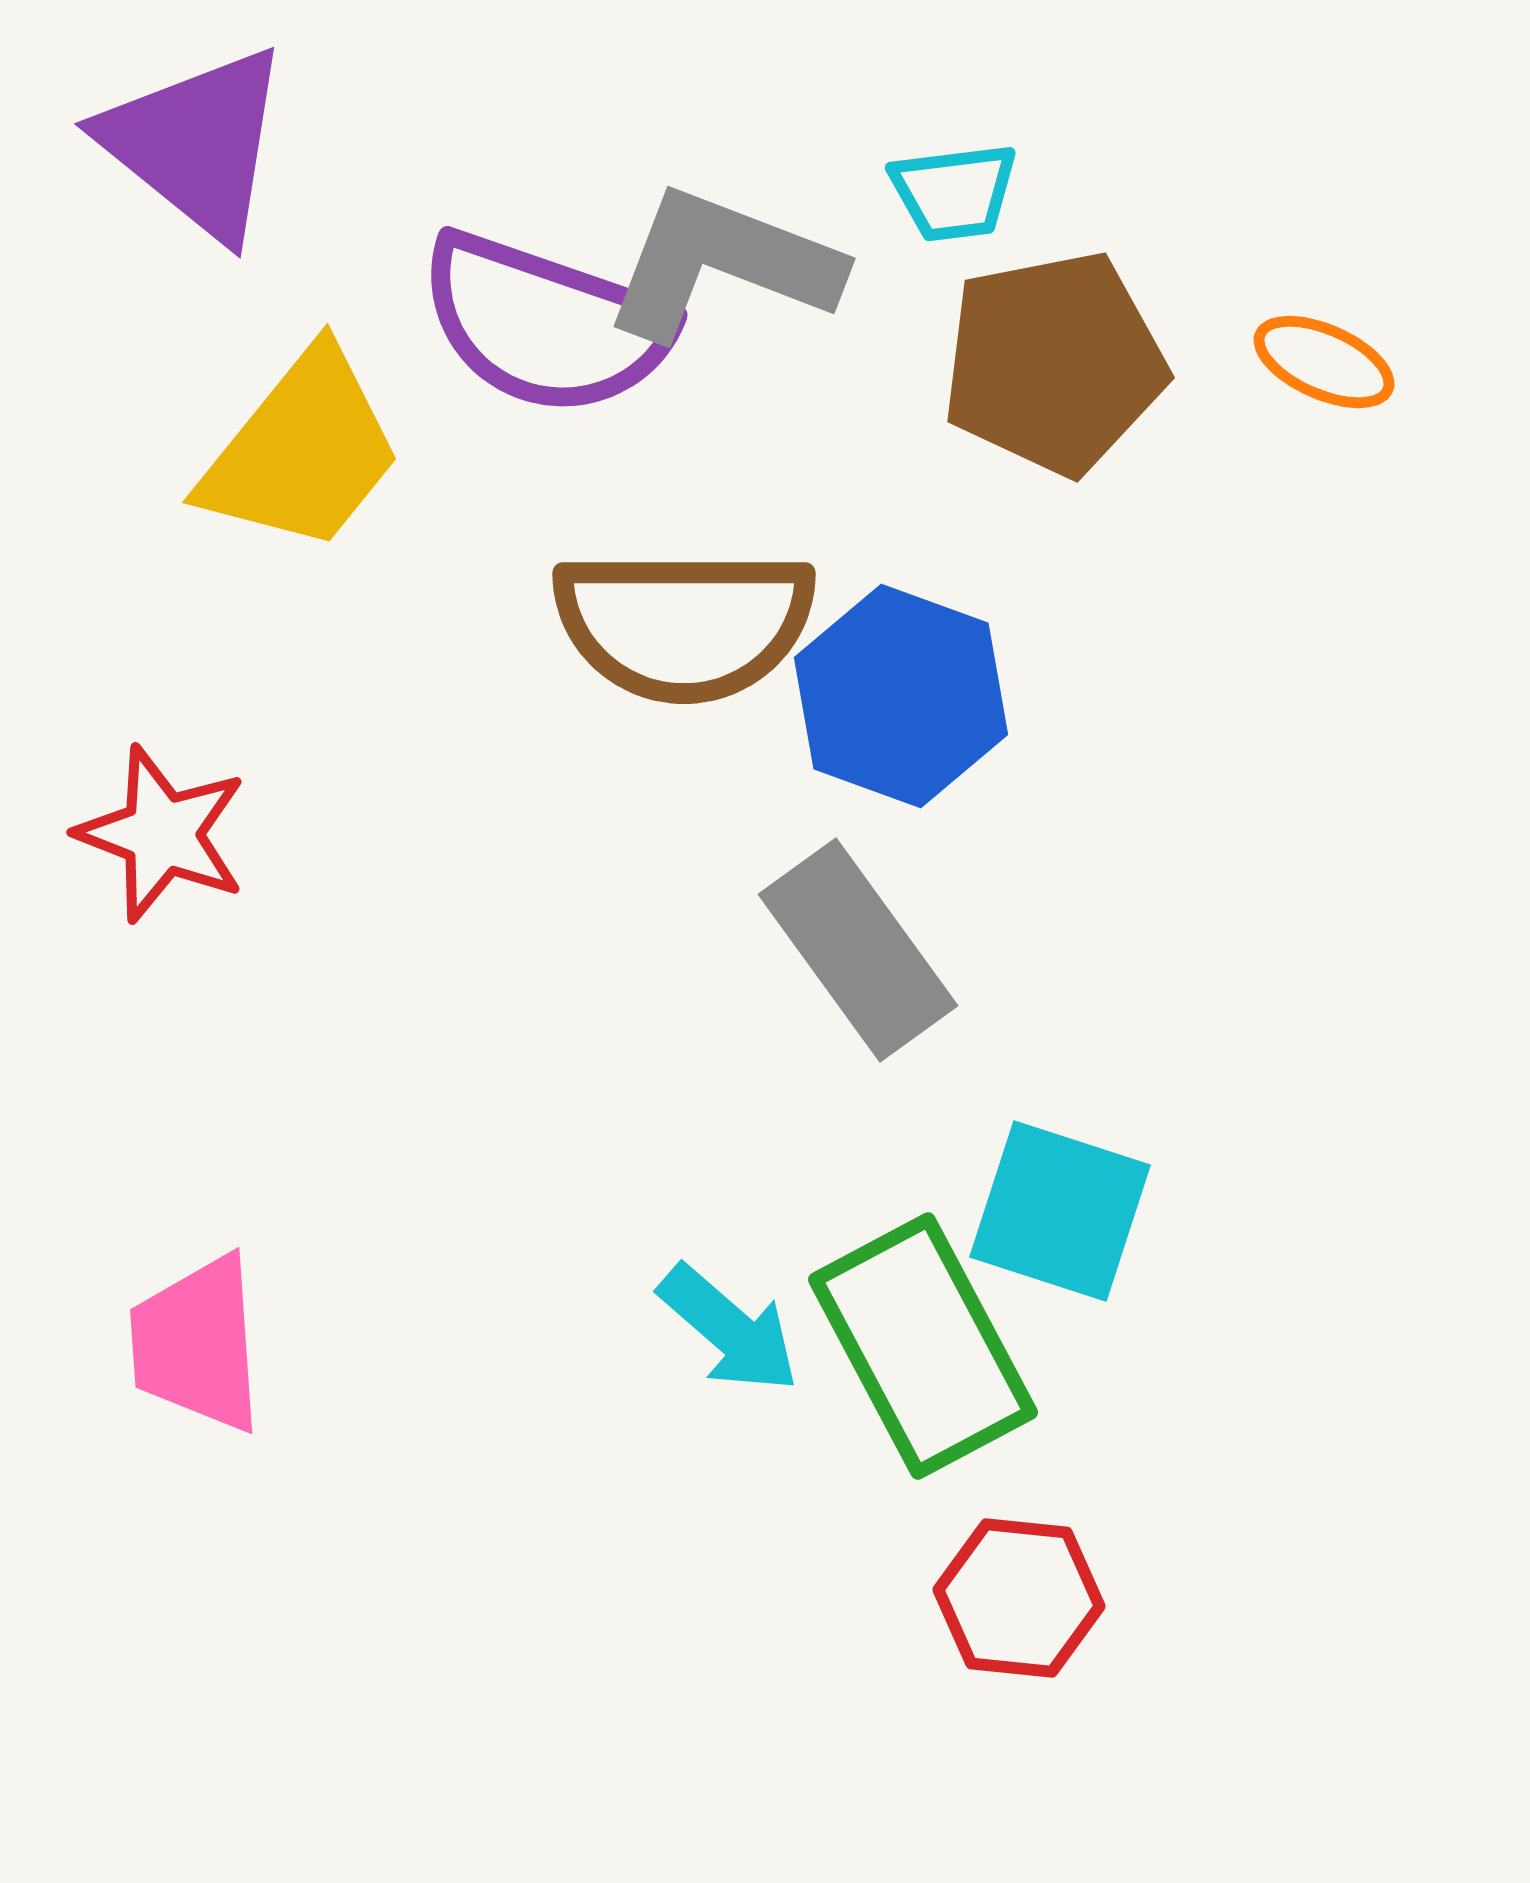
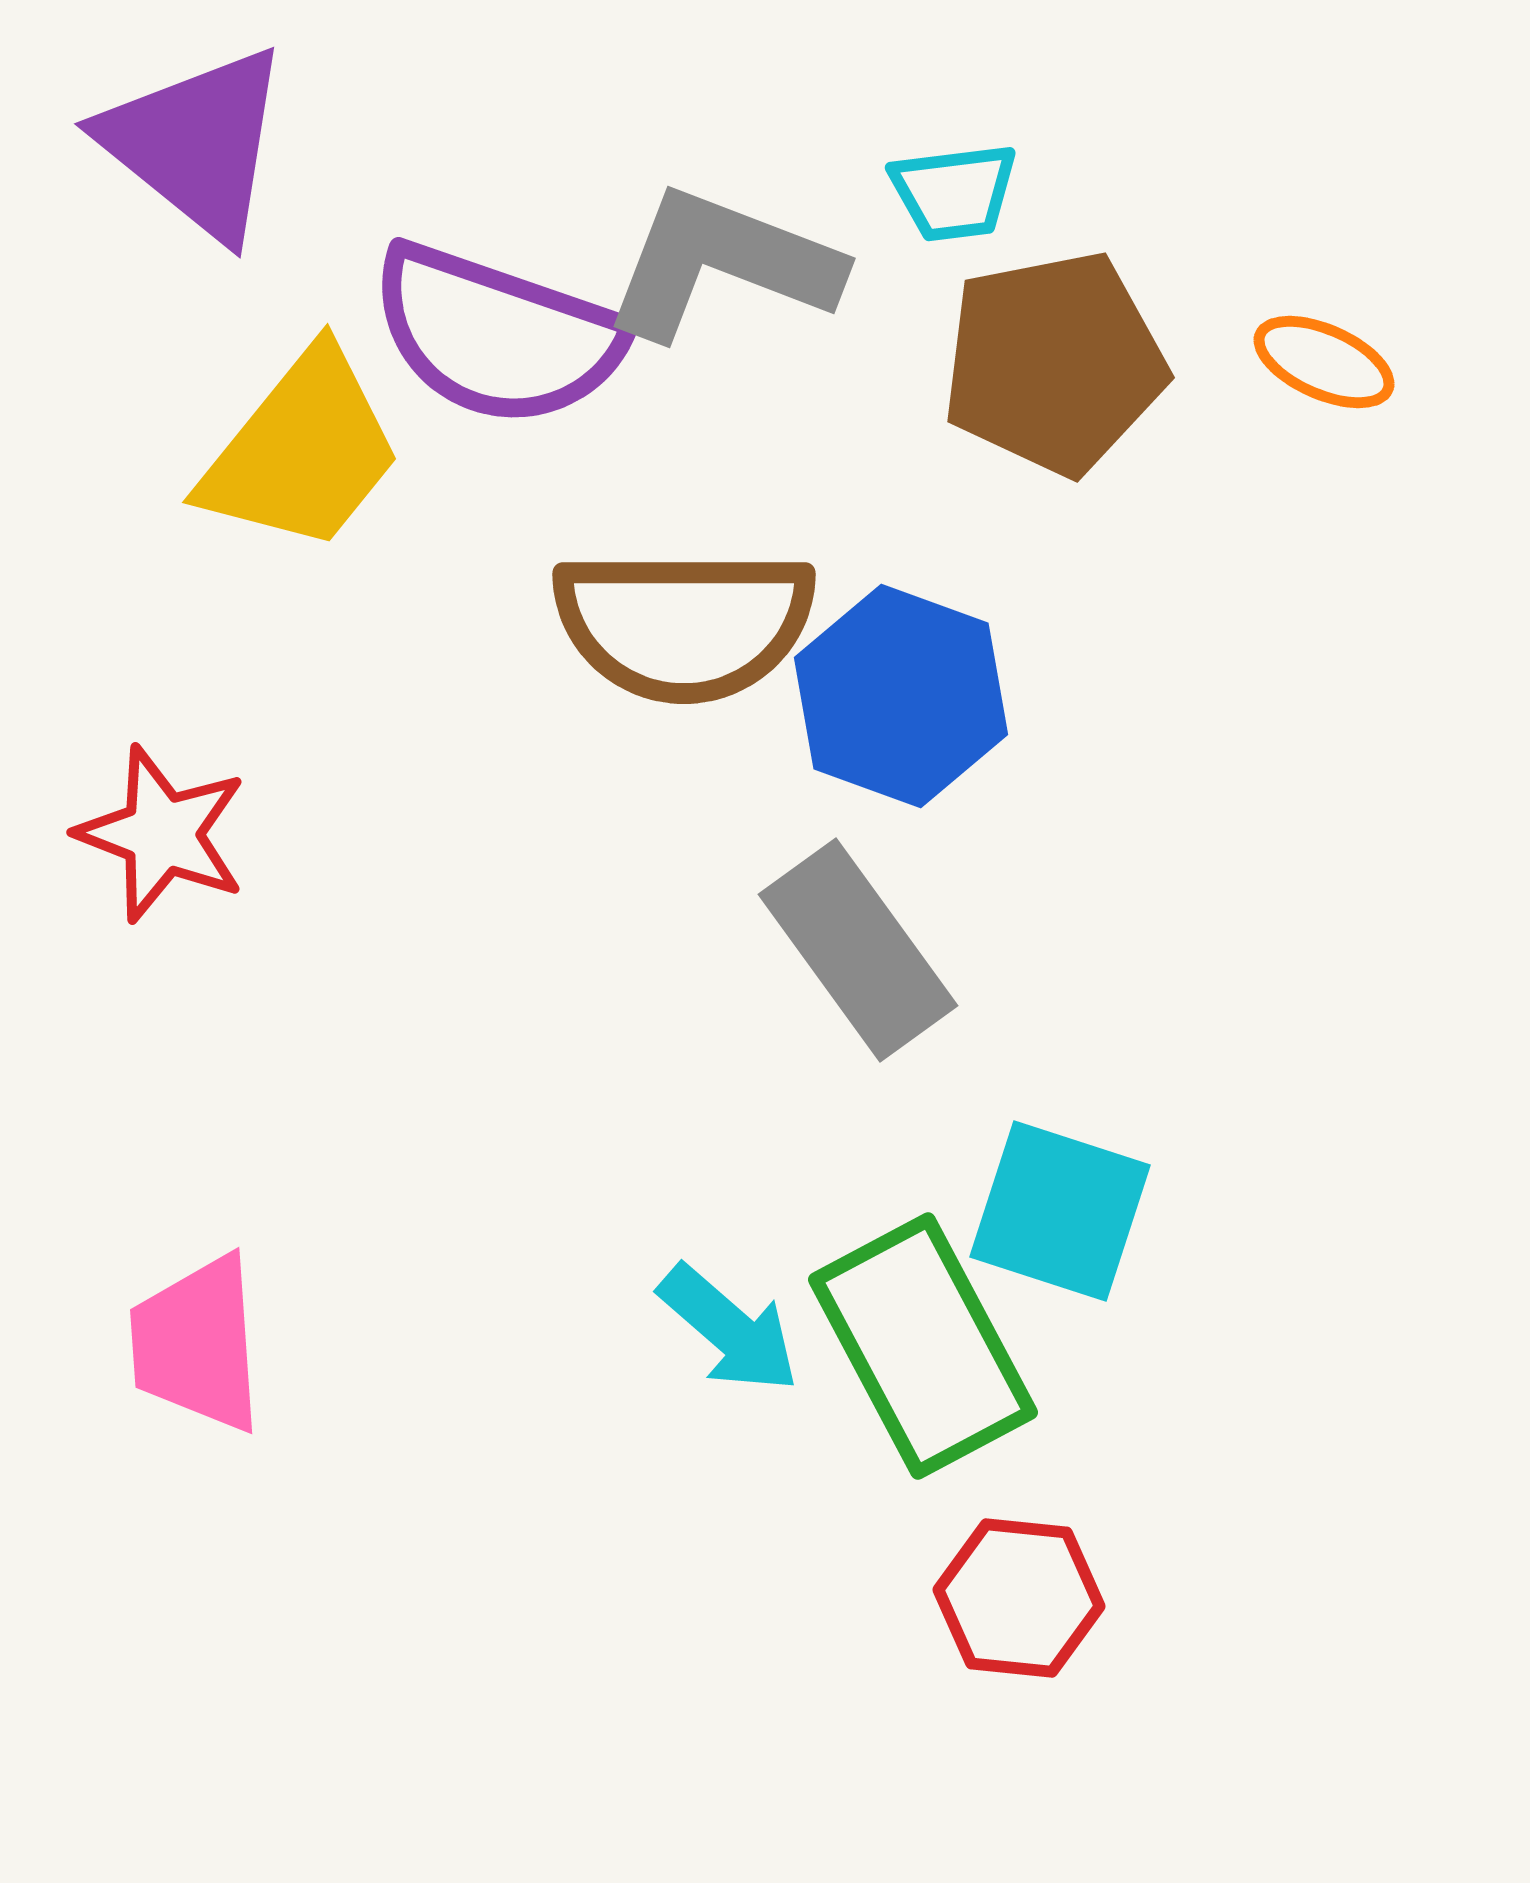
purple semicircle: moved 49 px left, 11 px down
